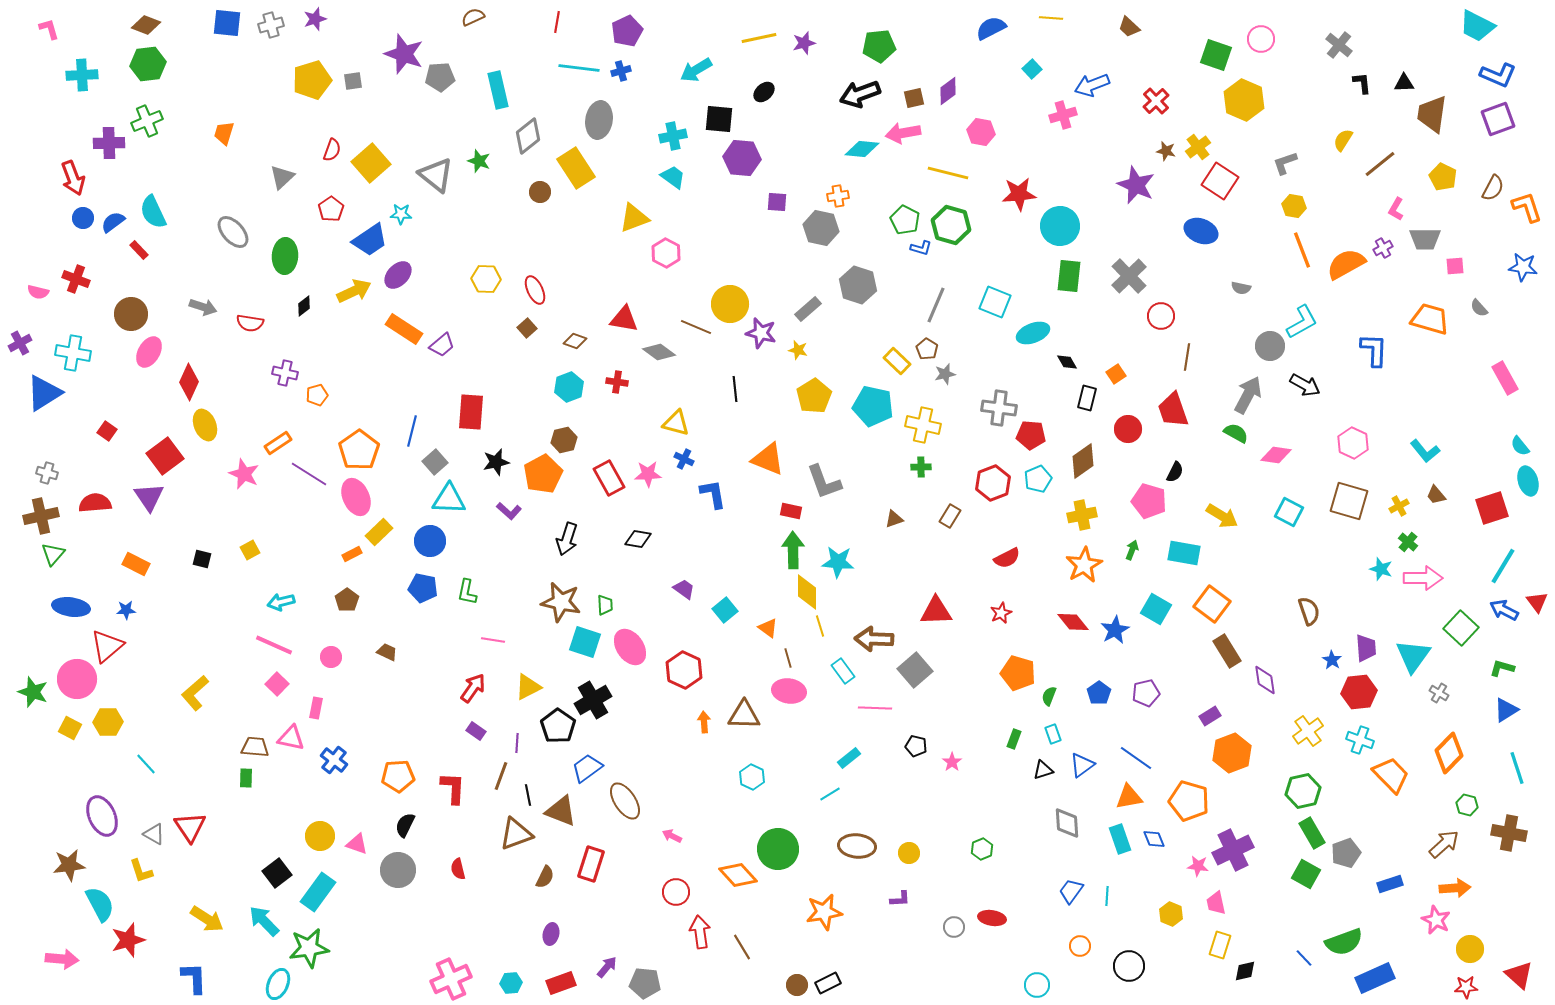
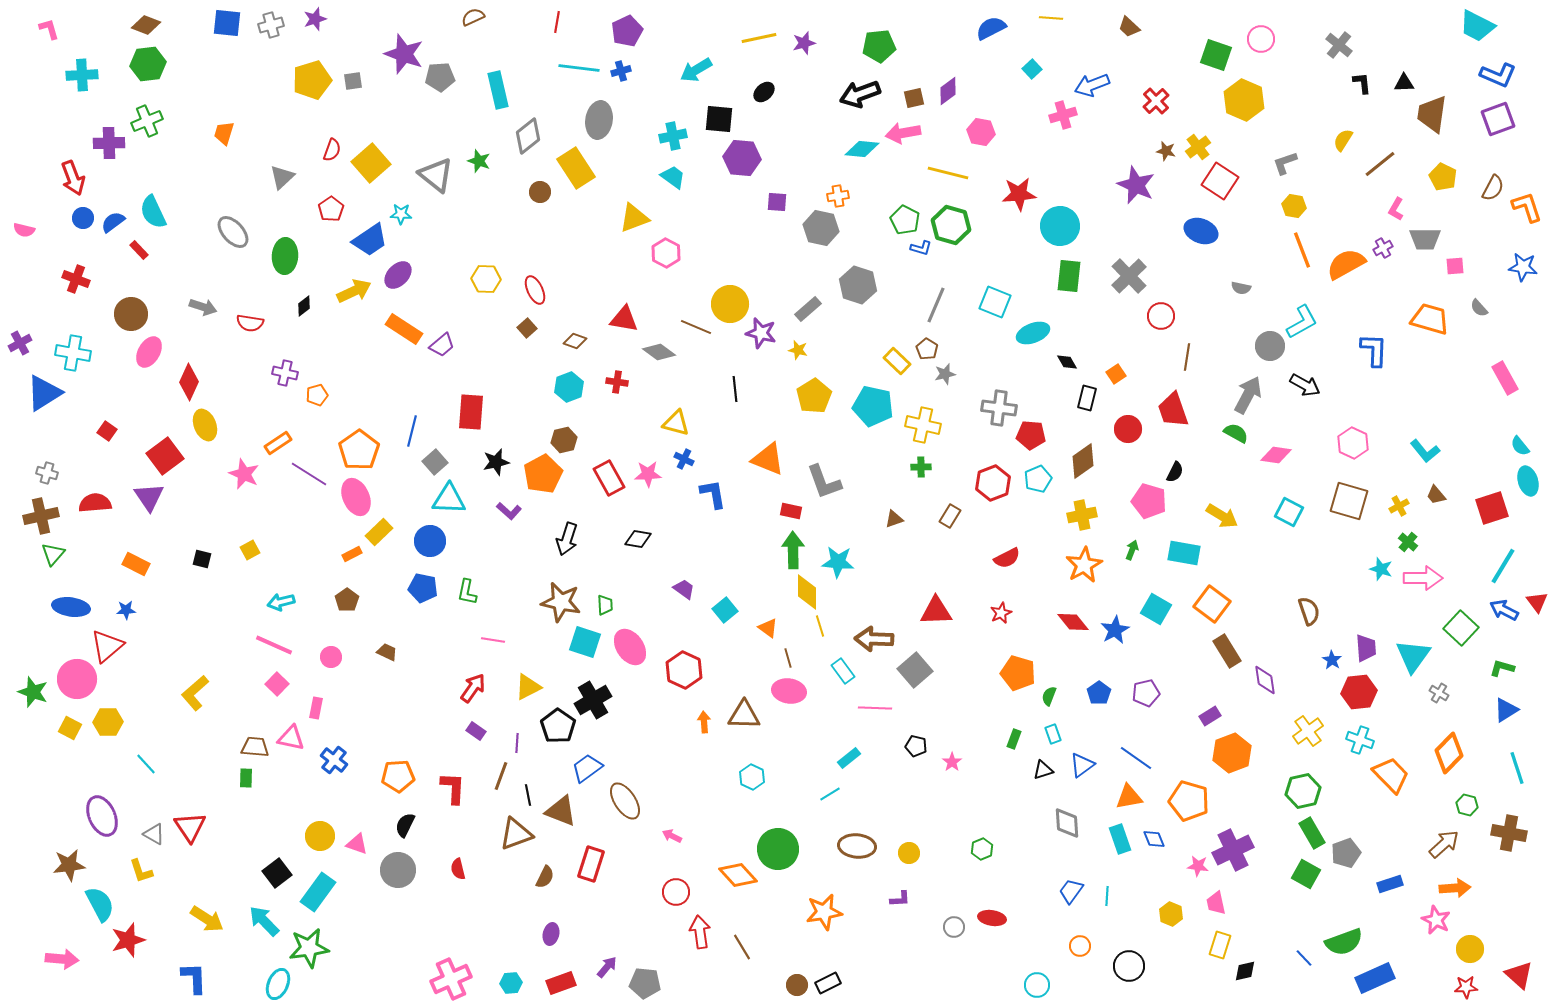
pink semicircle at (38, 292): moved 14 px left, 62 px up
